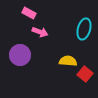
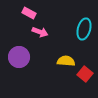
purple circle: moved 1 px left, 2 px down
yellow semicircle: moved 2 px left
